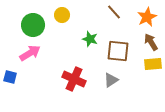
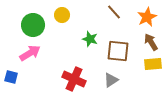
blue square: moved 1 px right
